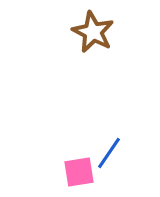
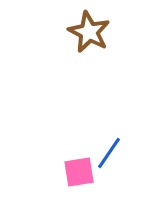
brown star: moved 4 px left
